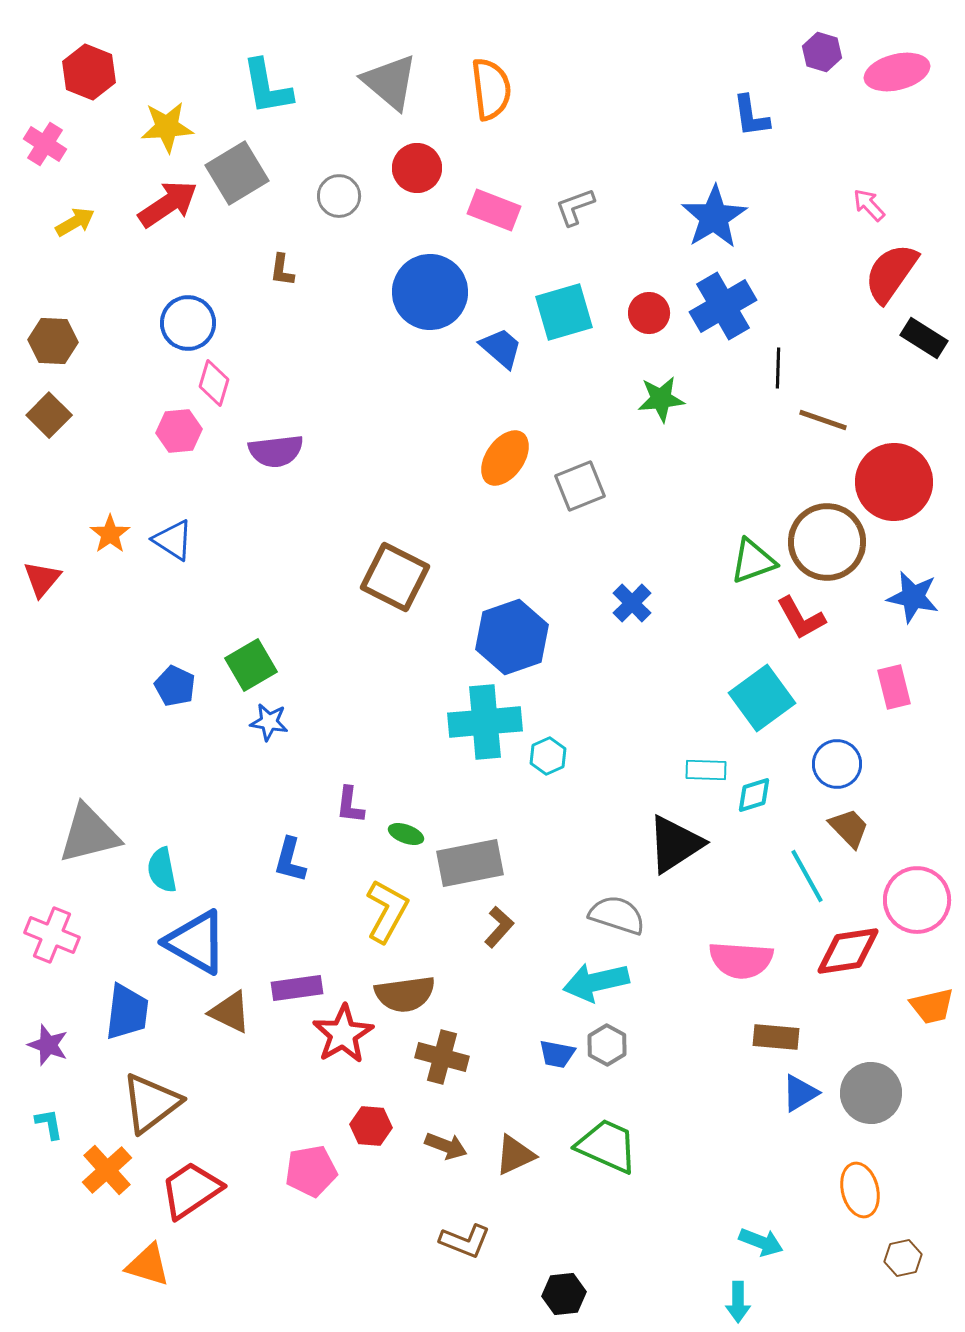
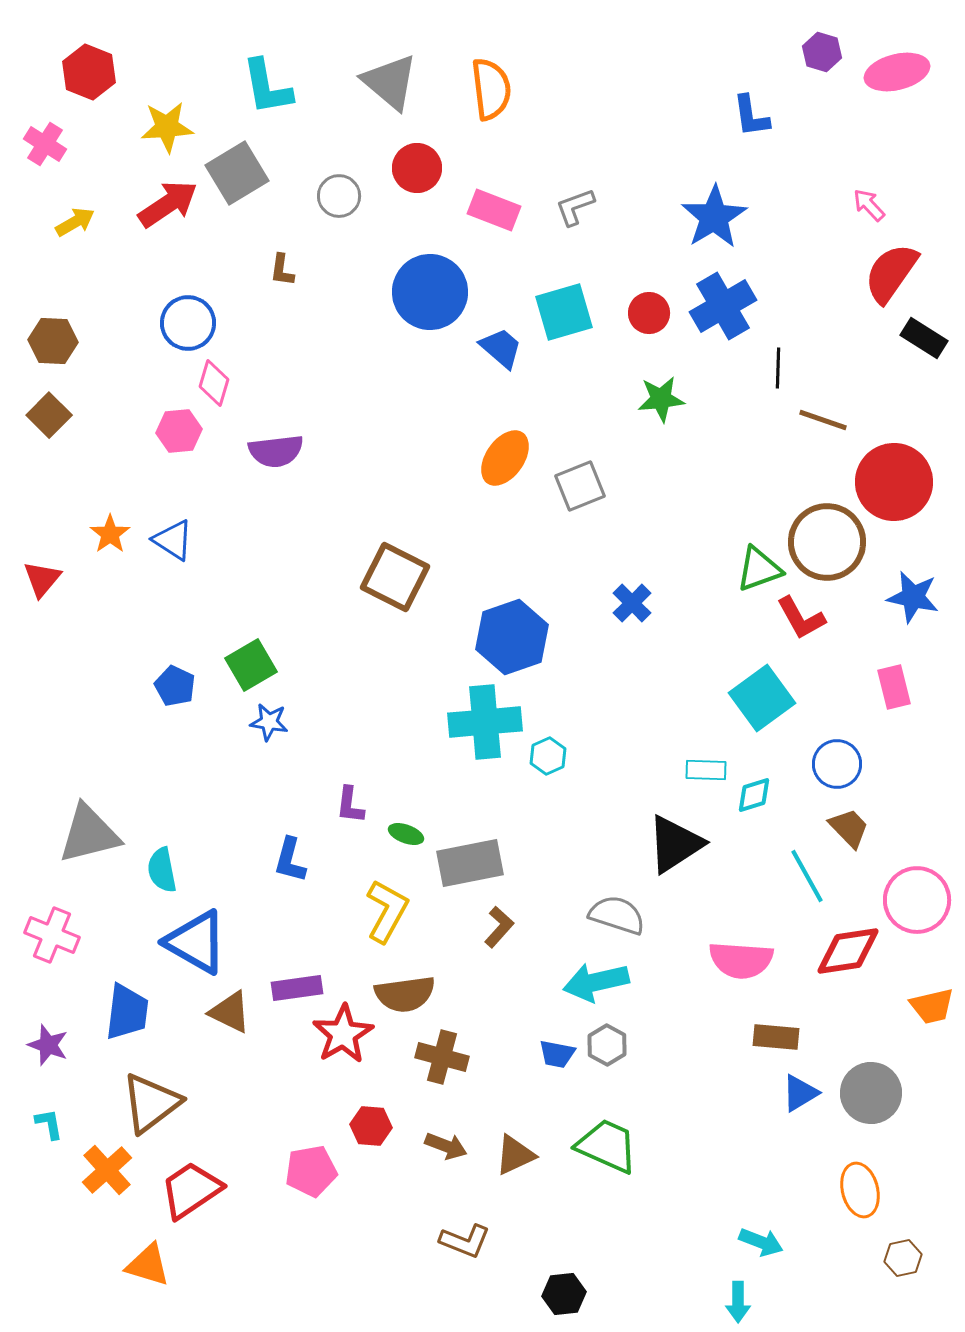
green triangle at (753, 561): moved 6 px right, 8 px down
